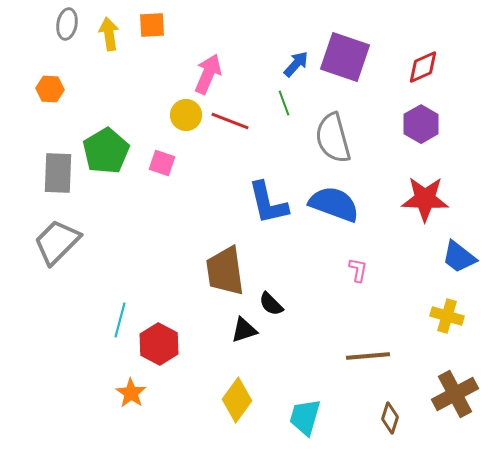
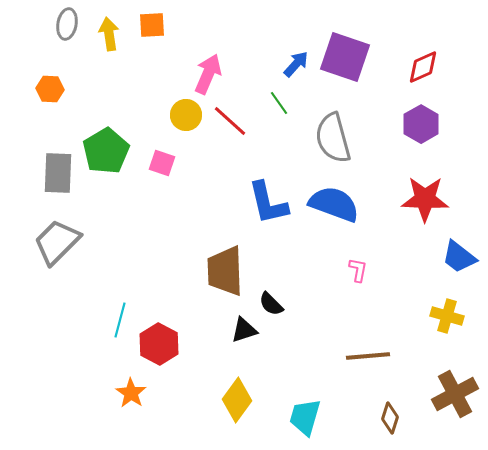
green line: moved 5 px left; rotated 15 degrees counterclockwise
red line: rotated 21 degrees clockwise
brown trapezoid: rotated 6 degrees clockwise
